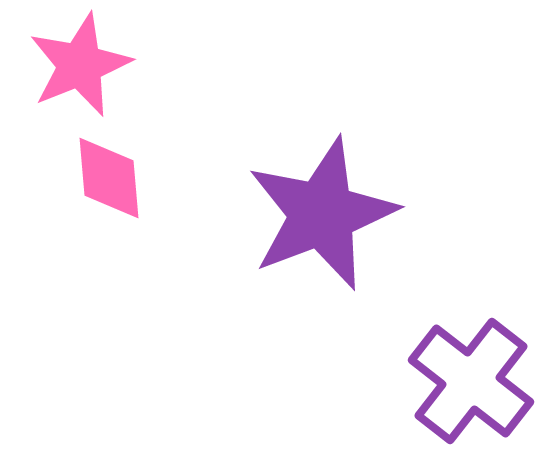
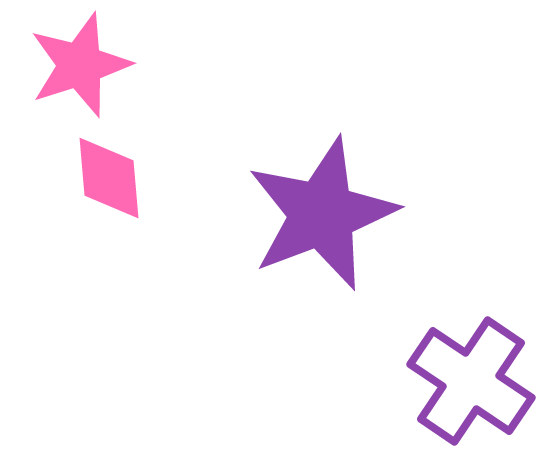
pink star: rotated 4 degrees clockwise
purple cross: rotated 4 degrees counterclockwise
